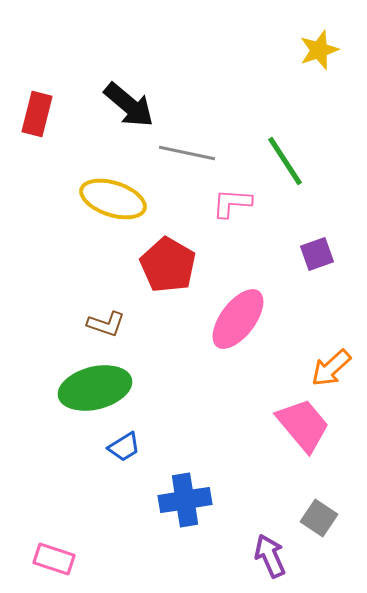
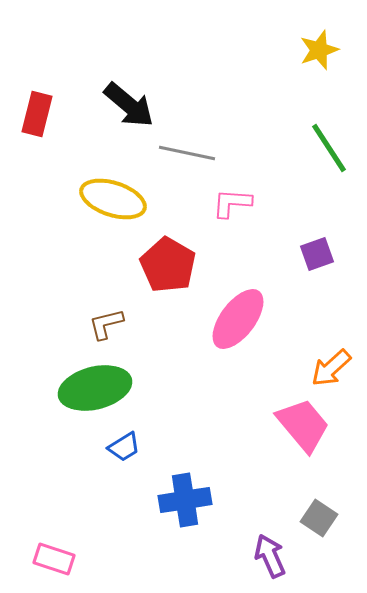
green line: moved 44 px right, 13 px up
brown L-shape: rotated 147 degrees clockwise
